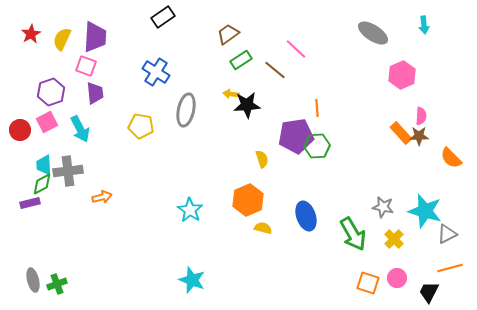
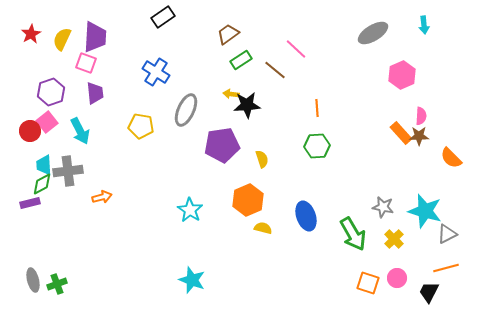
gray ellipse at (373, 33): rotated 64 degrees counterclockwise
pink square at (86, 66): moved 3 px up
gray ellipse at (186, 110): rotated 12 degrees clockwise
pink square at (47, 122): rotated 10 degrees counterclockwise
cyan arrow at (80, 129): moved 2 px down
red circle at (20, 130): moved 10 px right, 1 px down
purple pentagon at (296, 136): moved 74 px left, 9 px down
orange line at (450, 268): moved 4 px left
